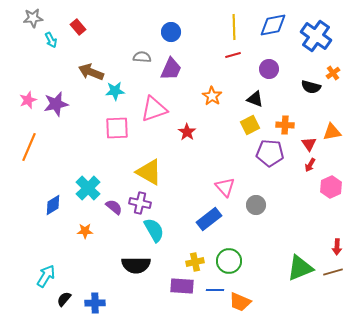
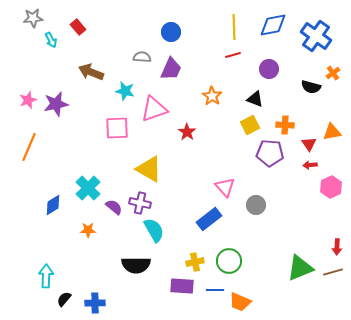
cyan star at (115, 91): moved 10 px right; rotated 18 degrees clockwise
red arrow at (310, 165): rotated 56 degrees clockwise
yellow triangle at (149, 172): moved 3 px up
orange star at (85, 231): moved 3 px right, 1 px up
cyan arrow at (46, 276): rotated 30 degrees counterclockwise
